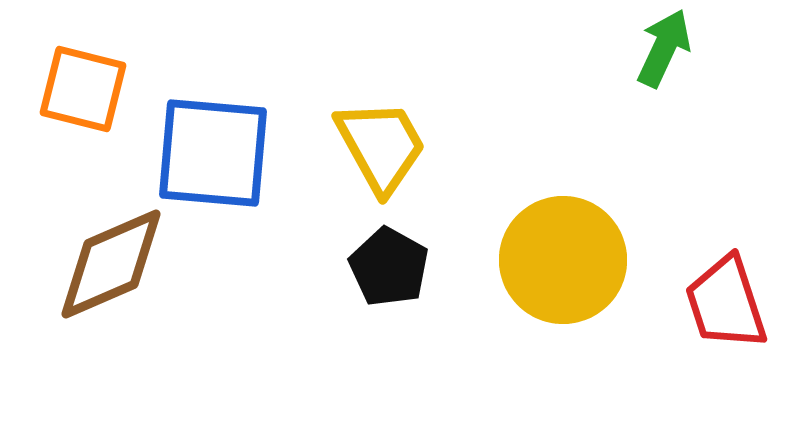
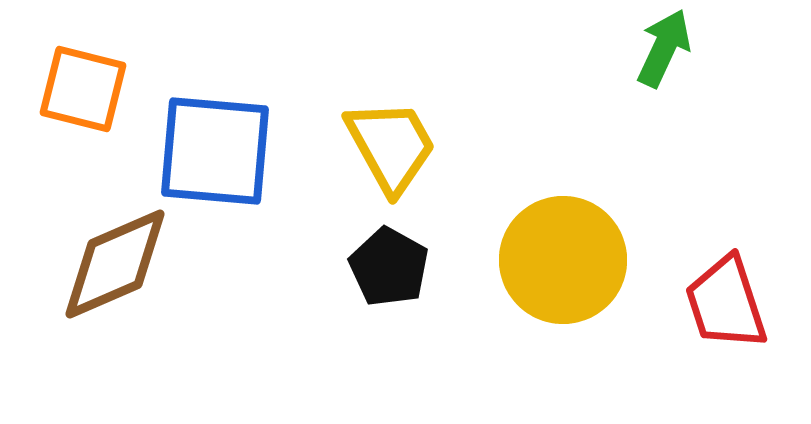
yellow trapezoid: moved 10 px right
blue square: moved 2 px right, 2 px up
brown diamond: moved 4 px right
